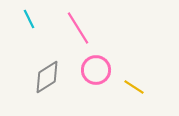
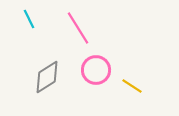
yellow line: moved 2 px left, 1 px up
